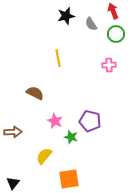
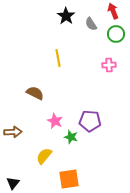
black star: rotated 24 degrees counterclockwise
purple pentagon: rotated 10 degrees counterclockwise
